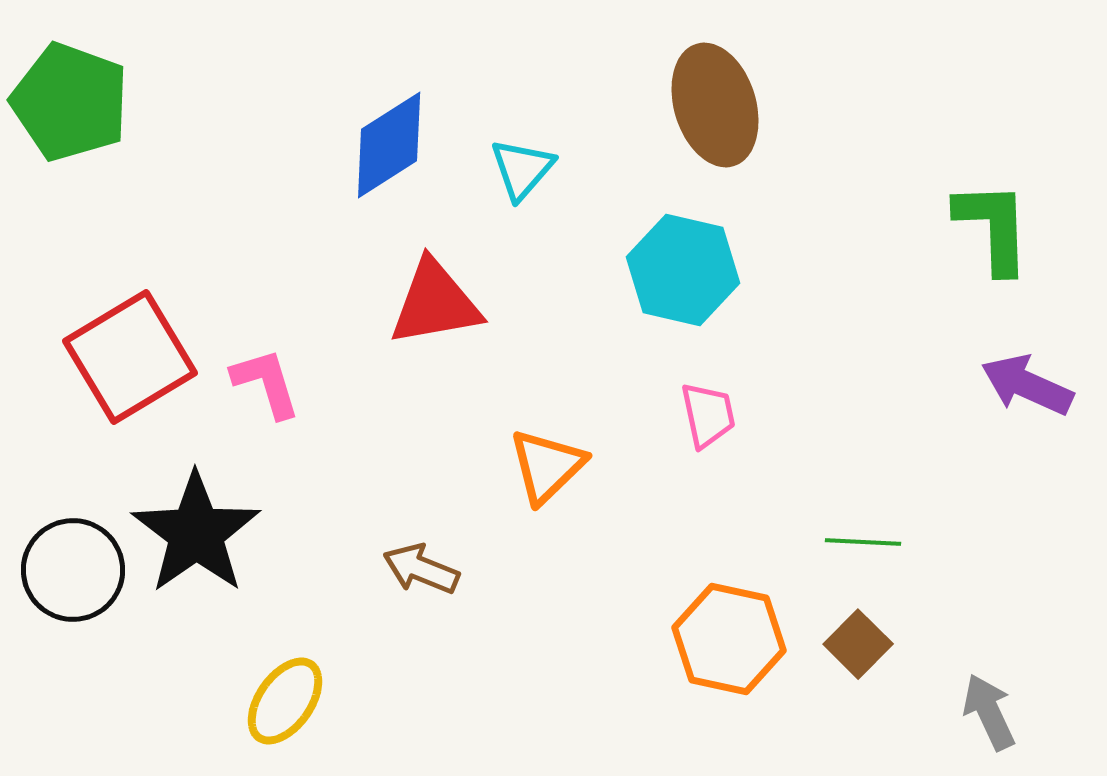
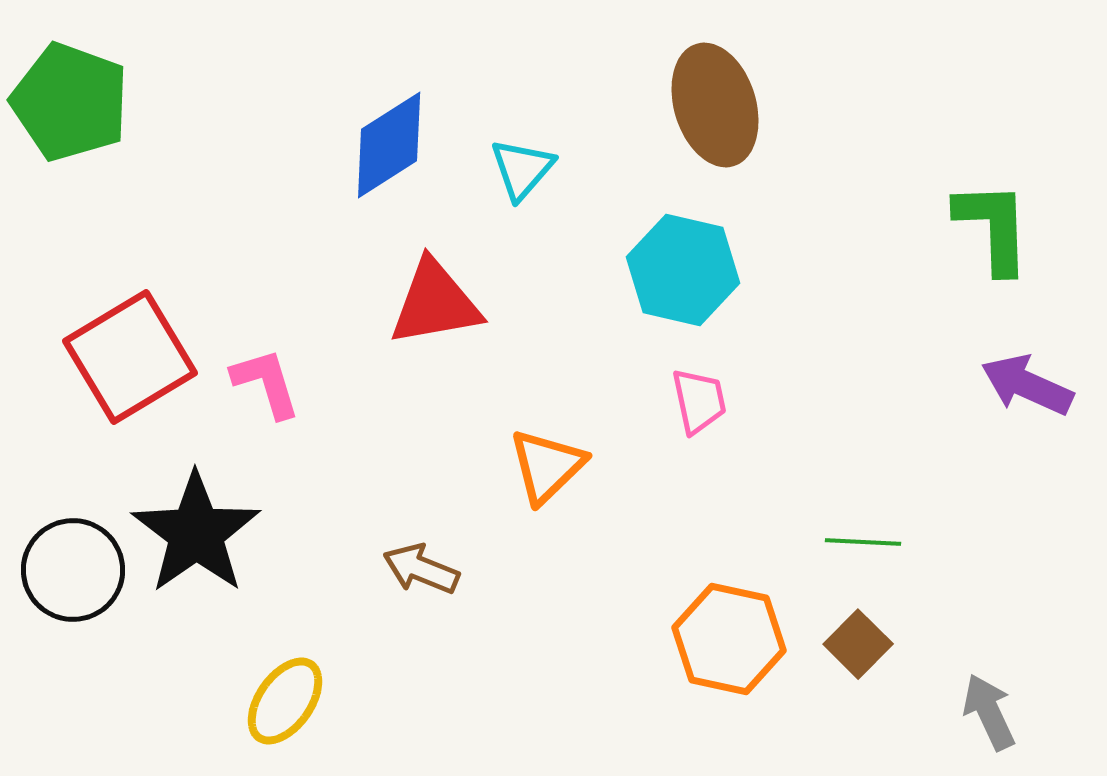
pink trapezoid: moved 9 px left, 14 px up
